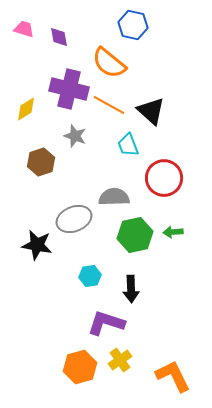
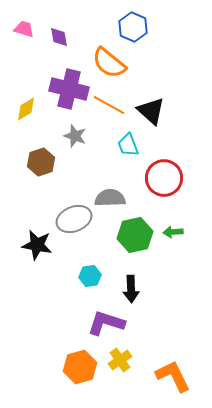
blue hexagon: moved 2 px down; rotated 12 degrees clockwise
gray semicircle: moved 4 px left, 1 px down
